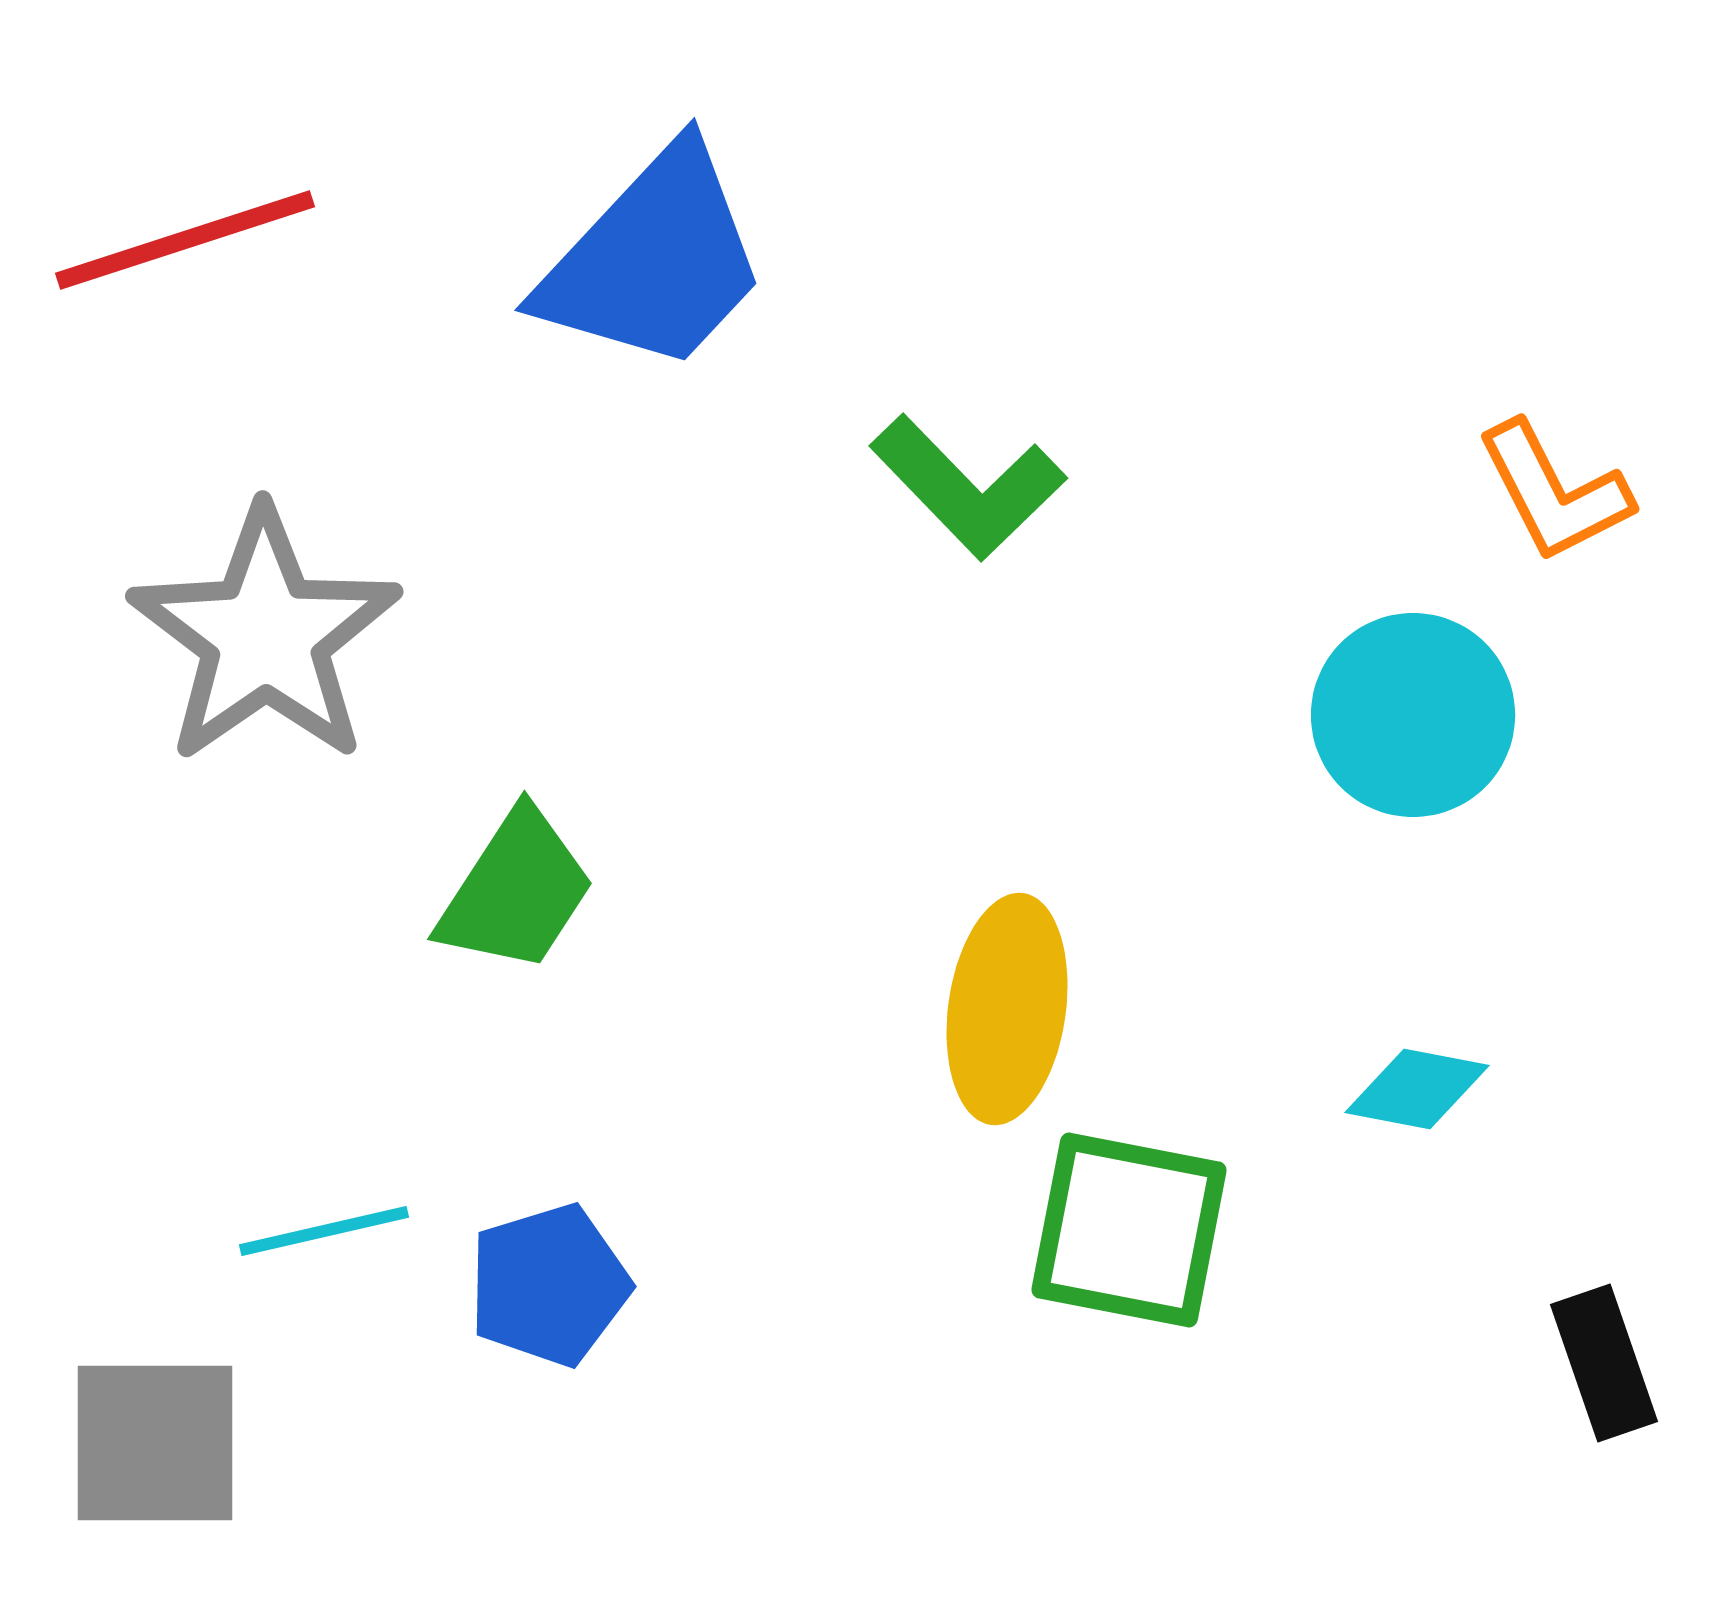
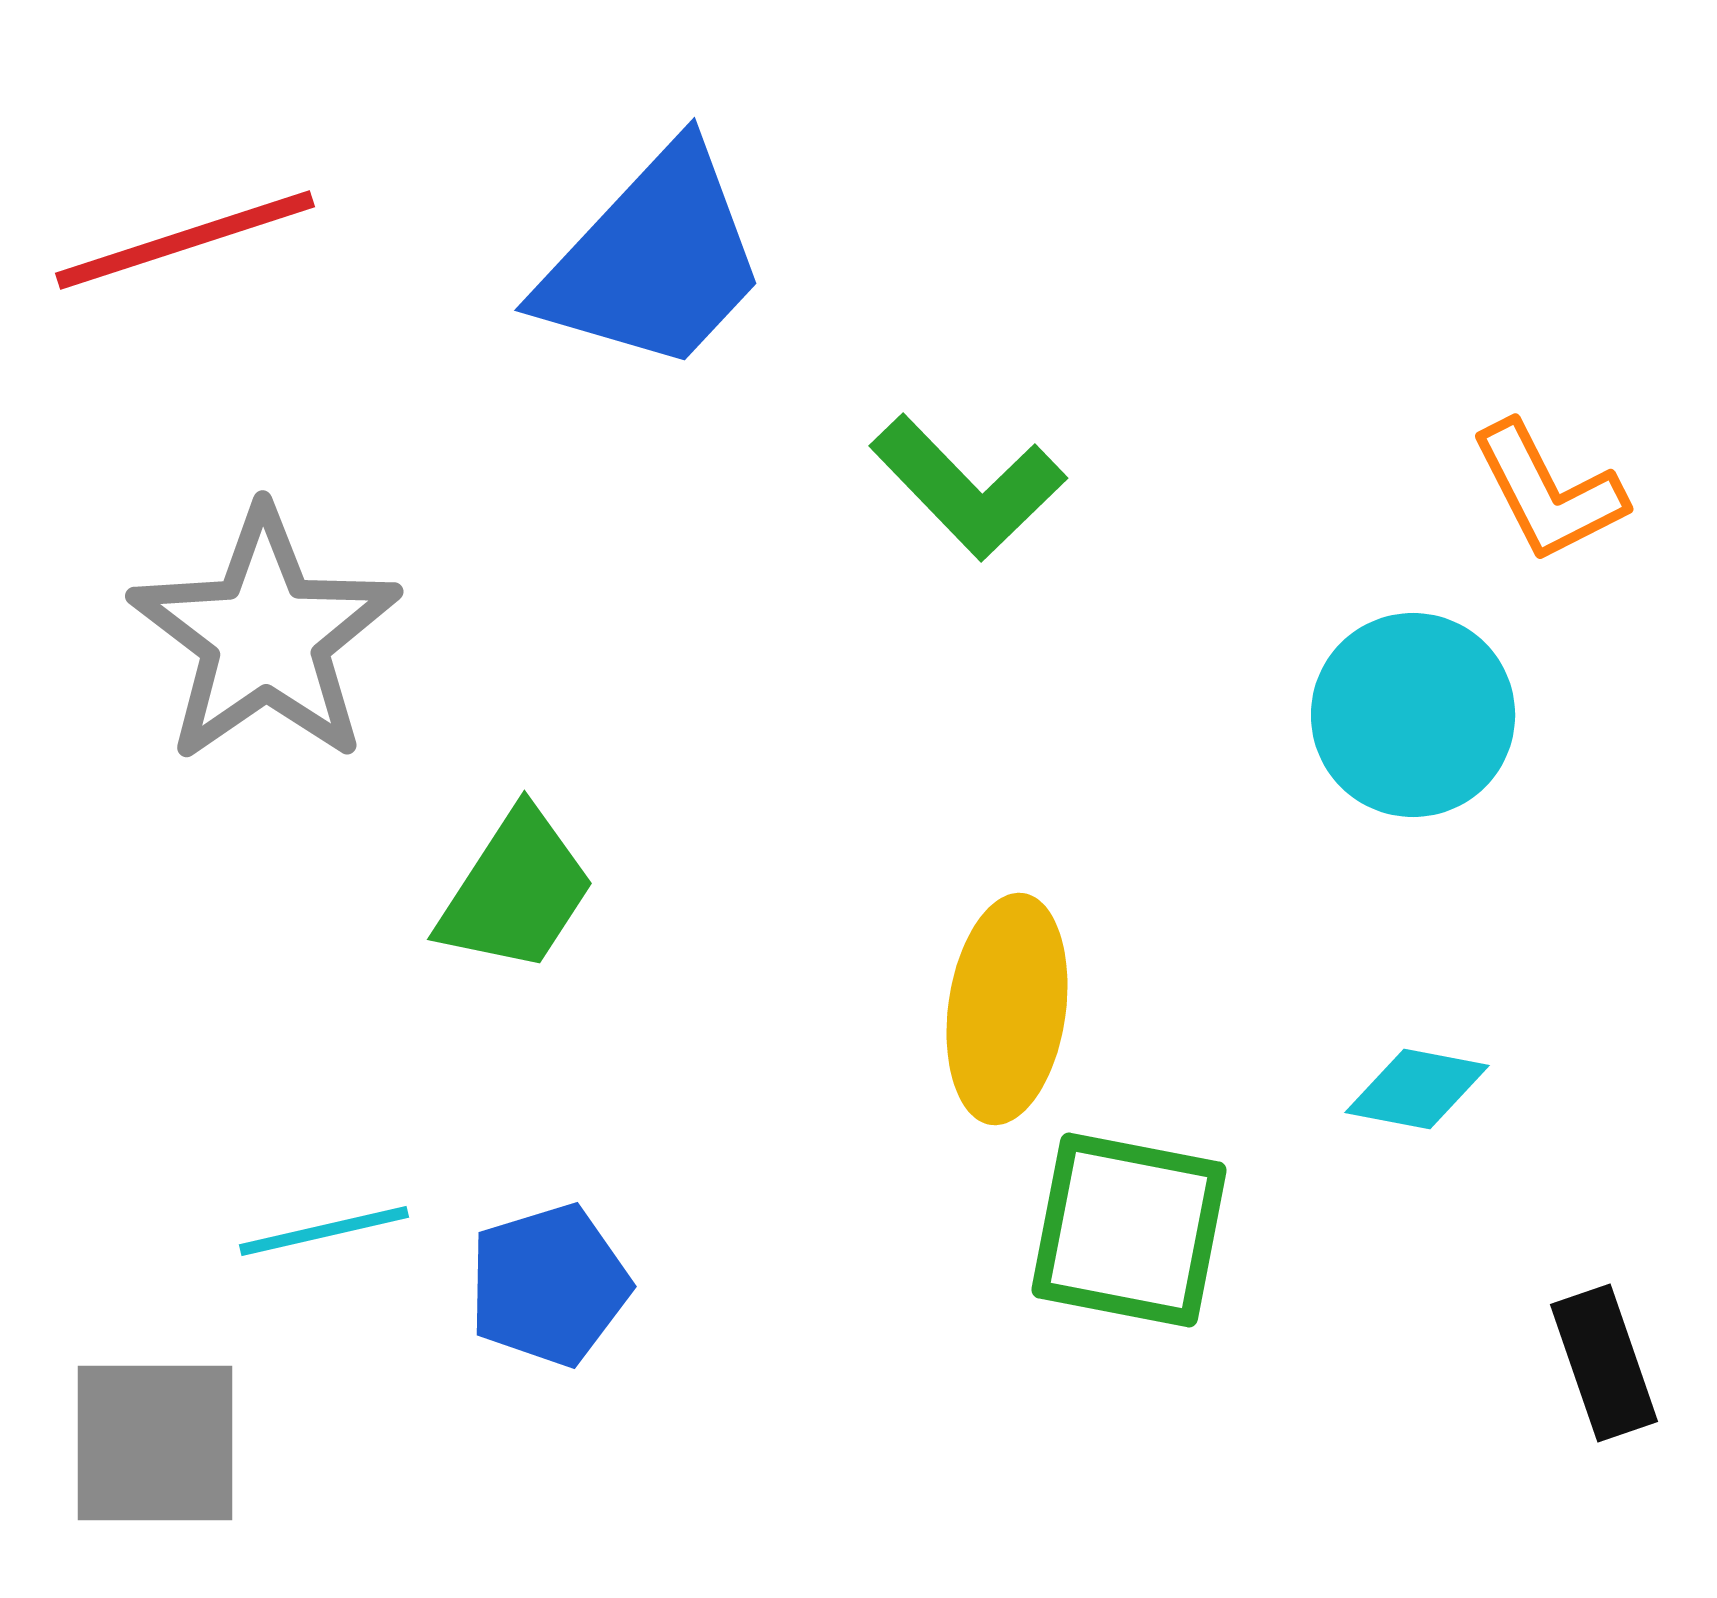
orange L-shape: moved 6 px left
